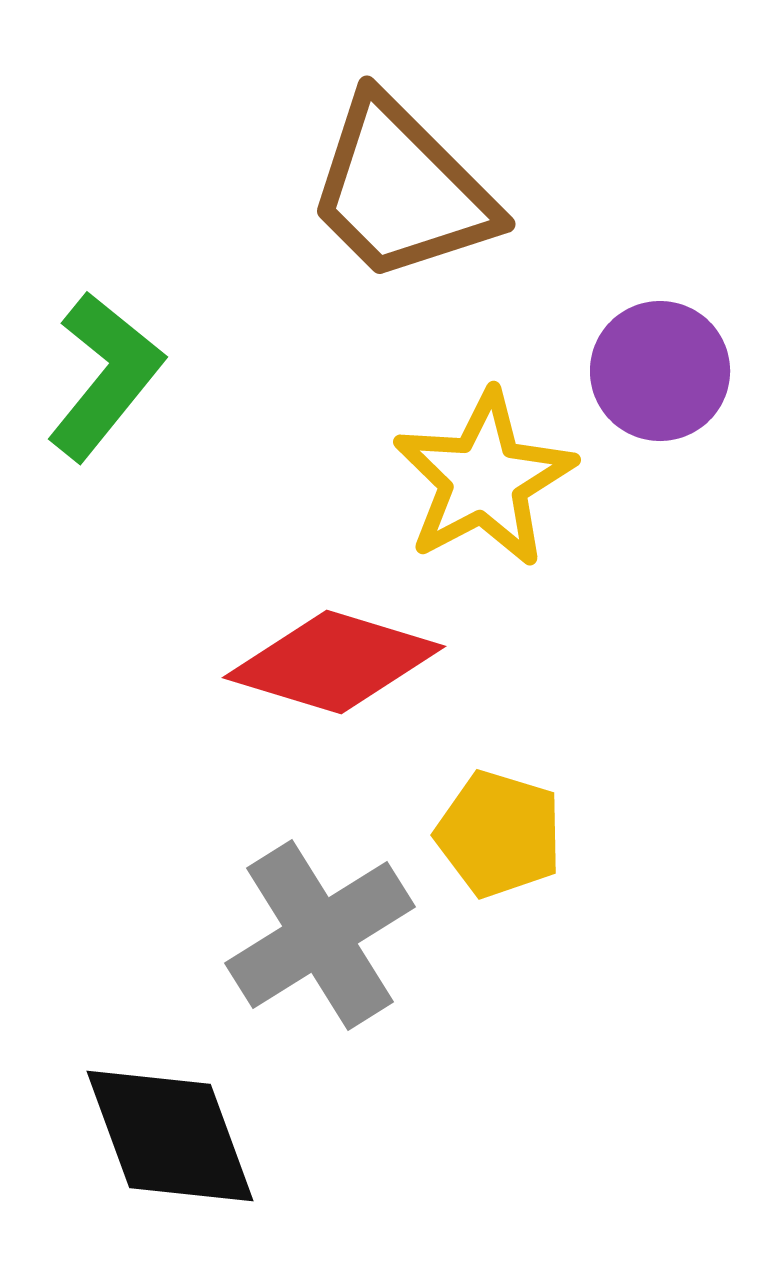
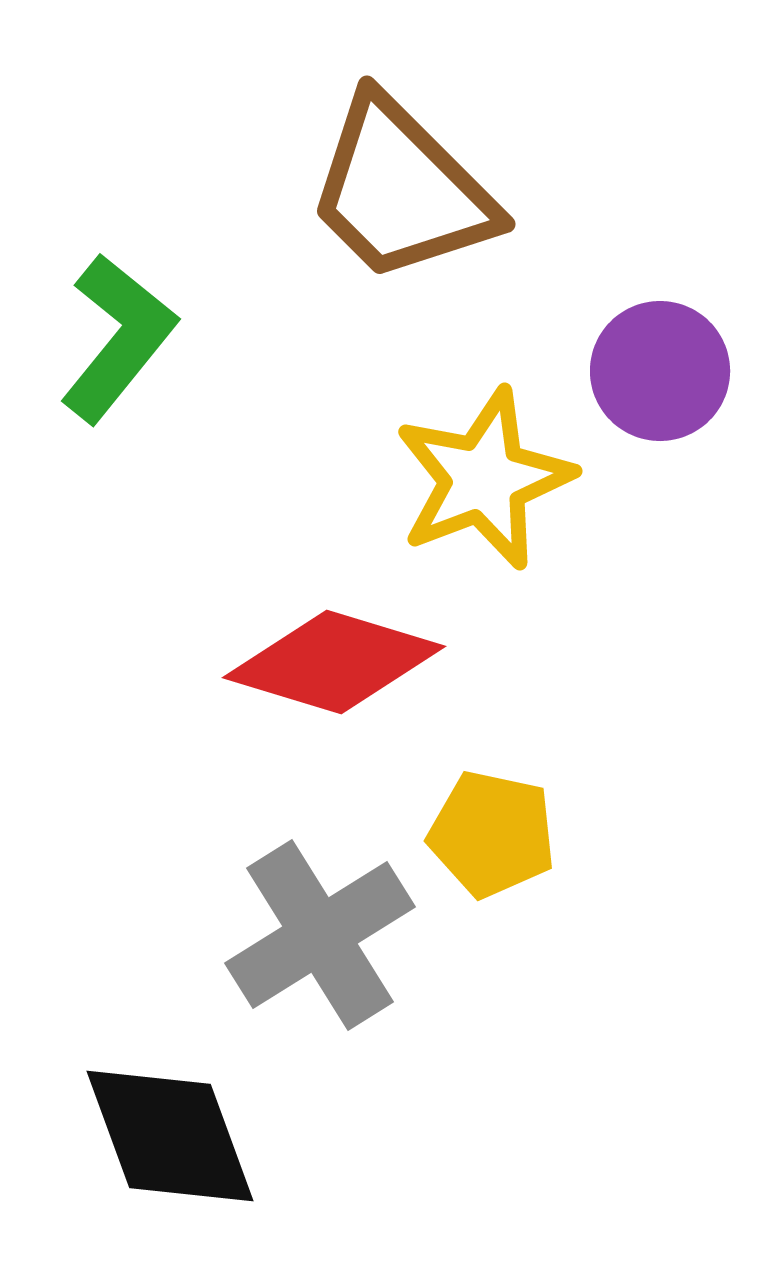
green L-shape: moved 13 px right, 38 px up
yellow star: rotated 7 degrees clockwise
yellow pentagon: moved 7 px left; rotated 5 degrees counterclockwise
